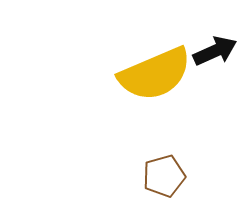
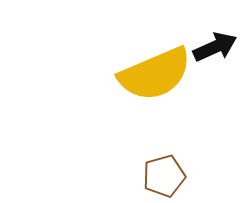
black arrow: moved 4 px up
